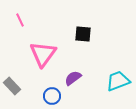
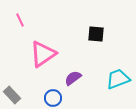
black square: moved 13 px right
pink triangle: rotated 20 degrees clockwise
cyan trapezoid: moved 2 px up
gray rectangle: moved 9 px down
blue circle: moved 1 px right, 2 px down
